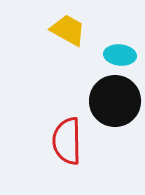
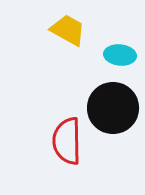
black circle: moved 2 px left, 7 px down
